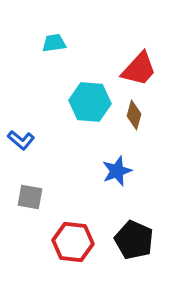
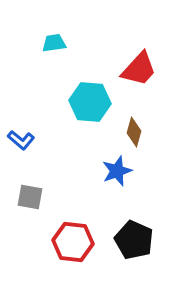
brown diamond: moved 17 px down
